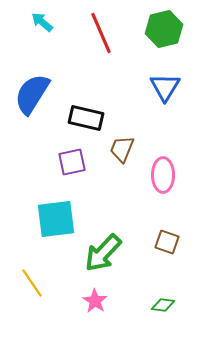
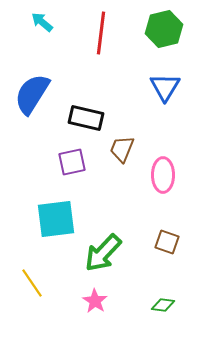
red line: rotated 30 degrees clockwise
